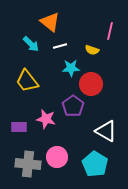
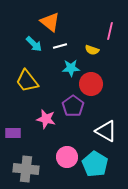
cyan arrow: moved 3 px right
purple rectangle: moved 6 px left, 6 px down
pink circle: moved 10 px right
gray cross: moved 2 px left, 5 px down
